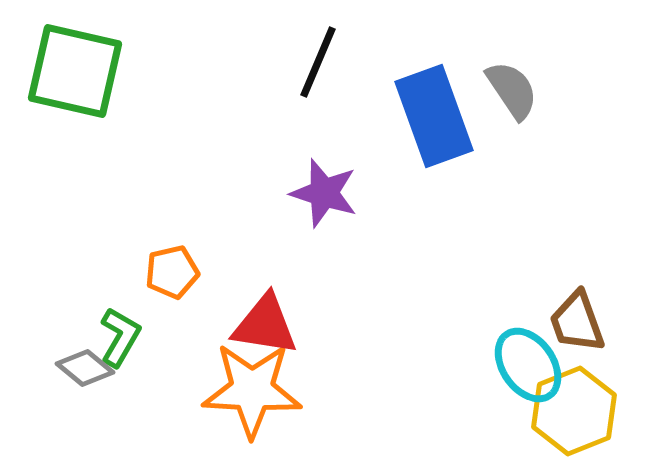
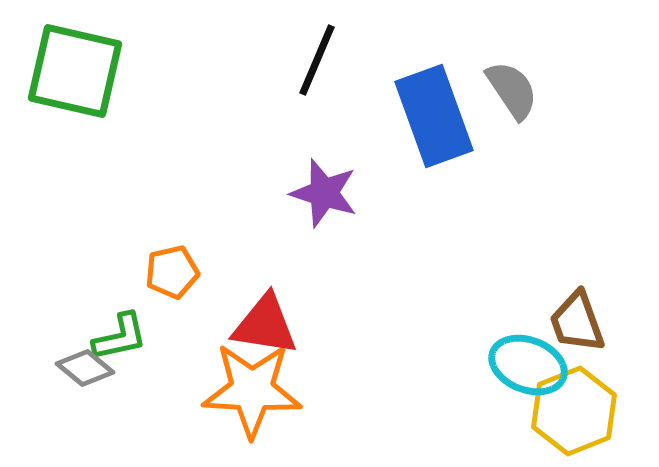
black line: moved 1 px left, 2 px up
green L-shape: rotated 48 degrees clockwise
cyan ellipse: rotated 34 degrees counterclockwise
